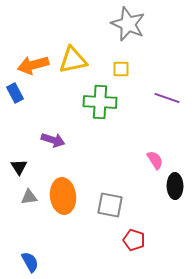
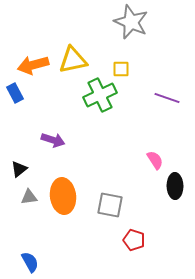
gray star: moved 3 px right, 2 px up
green cross: moved 7 px up; rotated 28 degrees counterclockwise
black triangle: moved 2 px down; rotated 24 degrees clockwise
